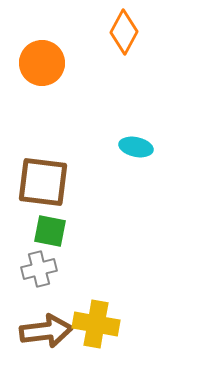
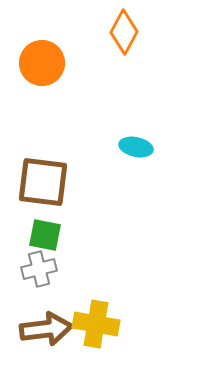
green square: moved 5 px left, 4 px down
brown arrow: moved 2 px up
